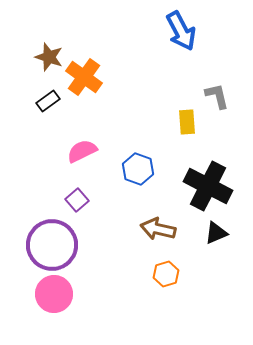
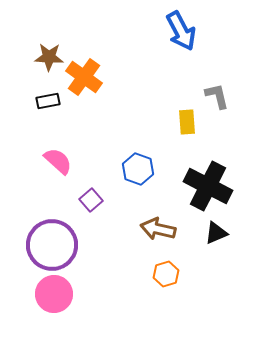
brown star: rotated 16 degrees counterclockwise
black rectangle: rotated 25 degrees clockwise
pink semicircle: moved 24 px left, 10 px down; rotated 68 degrees clockwise
purple square: moved 14 px right
